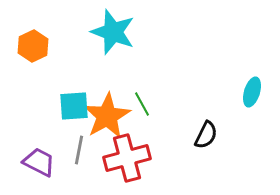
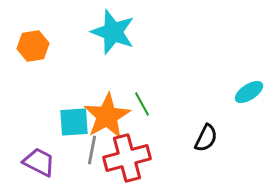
orange hexagon: rotated 16 degrees clockwise
cyan ellipse: moved 3 px left; rotated 40 degrees clockwise
cyan square: moved 16 px down
black semicircle: moved 3 px down
gray line: moved 13 px right
